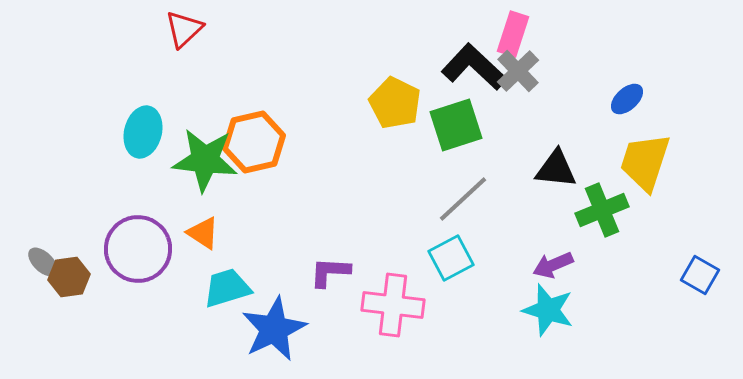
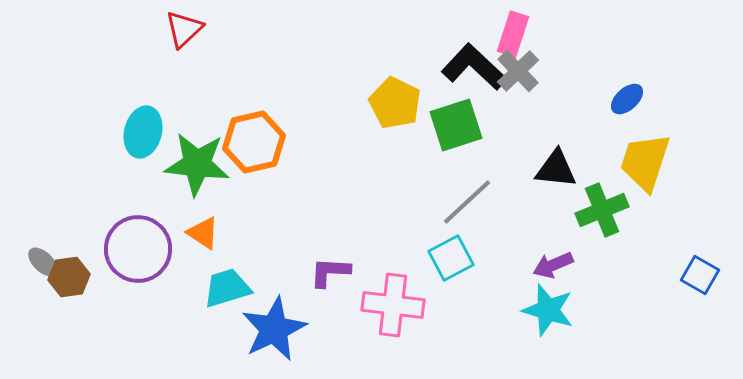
green star: moved 8 px left, 4 px down
gray line: moved 4 px right, 3 px down
